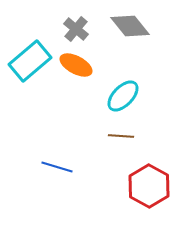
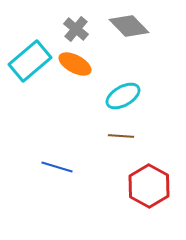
gray diamond: moved 1 px left; rotated 6 degrees counterclockwise
orange ellipse: moved 1 px left, 1 px up
cyan ellipse: rotated 16 degrees clockwise
